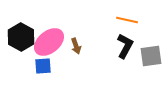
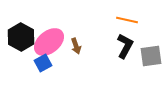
blue square: moved 3 px up; rotated 24 degrees counterclockwise
